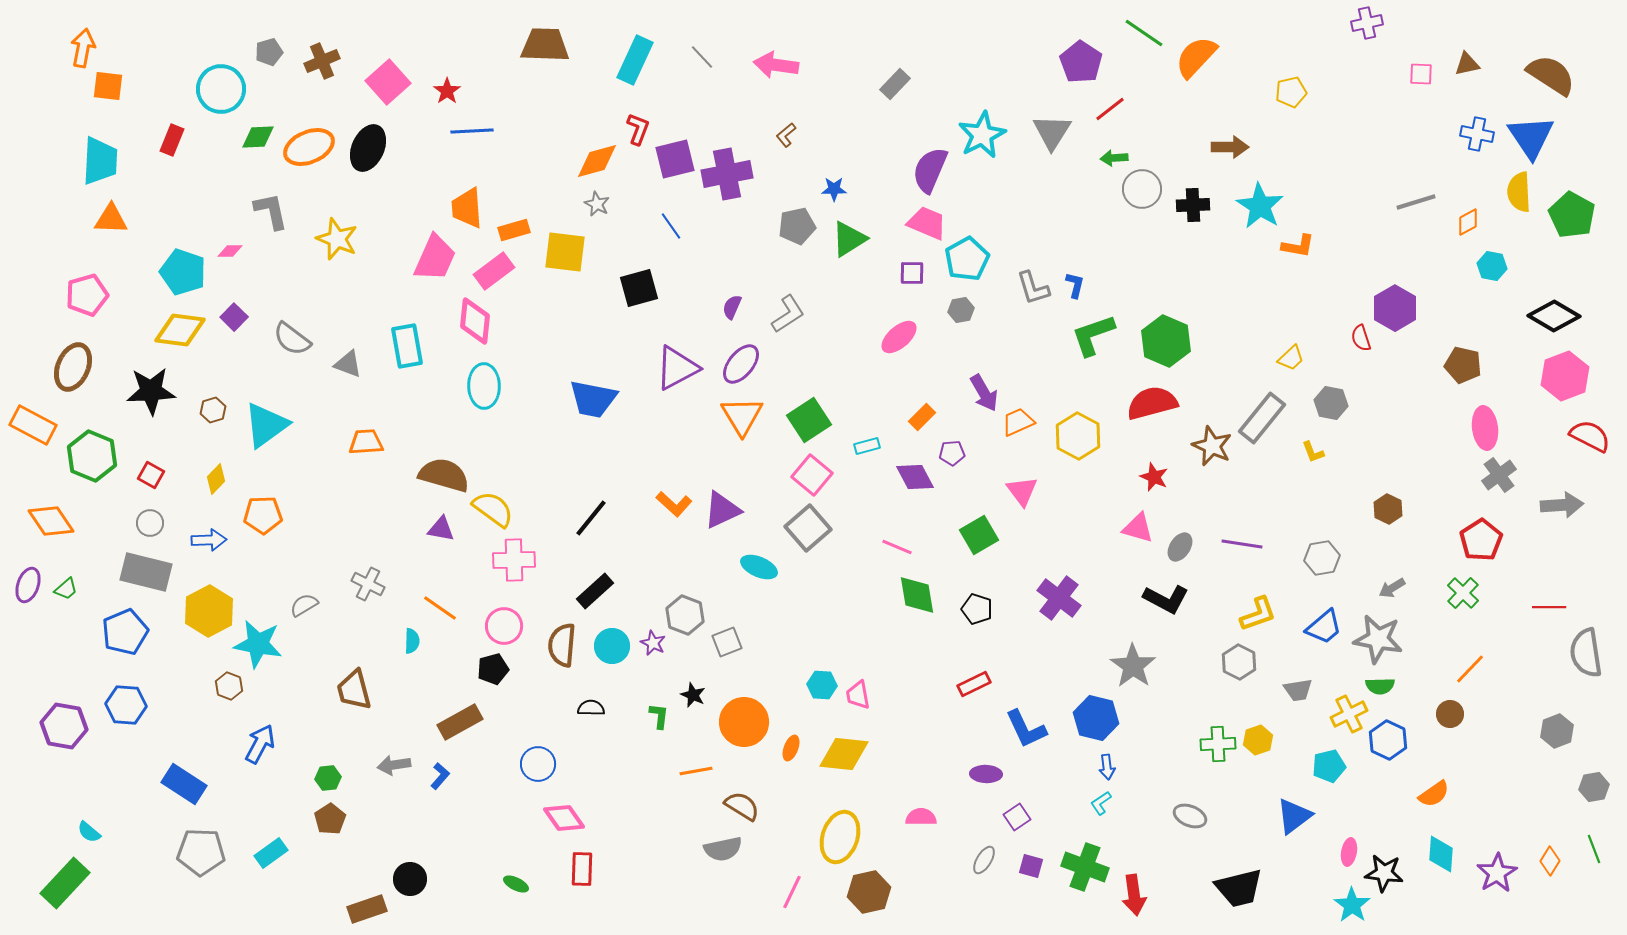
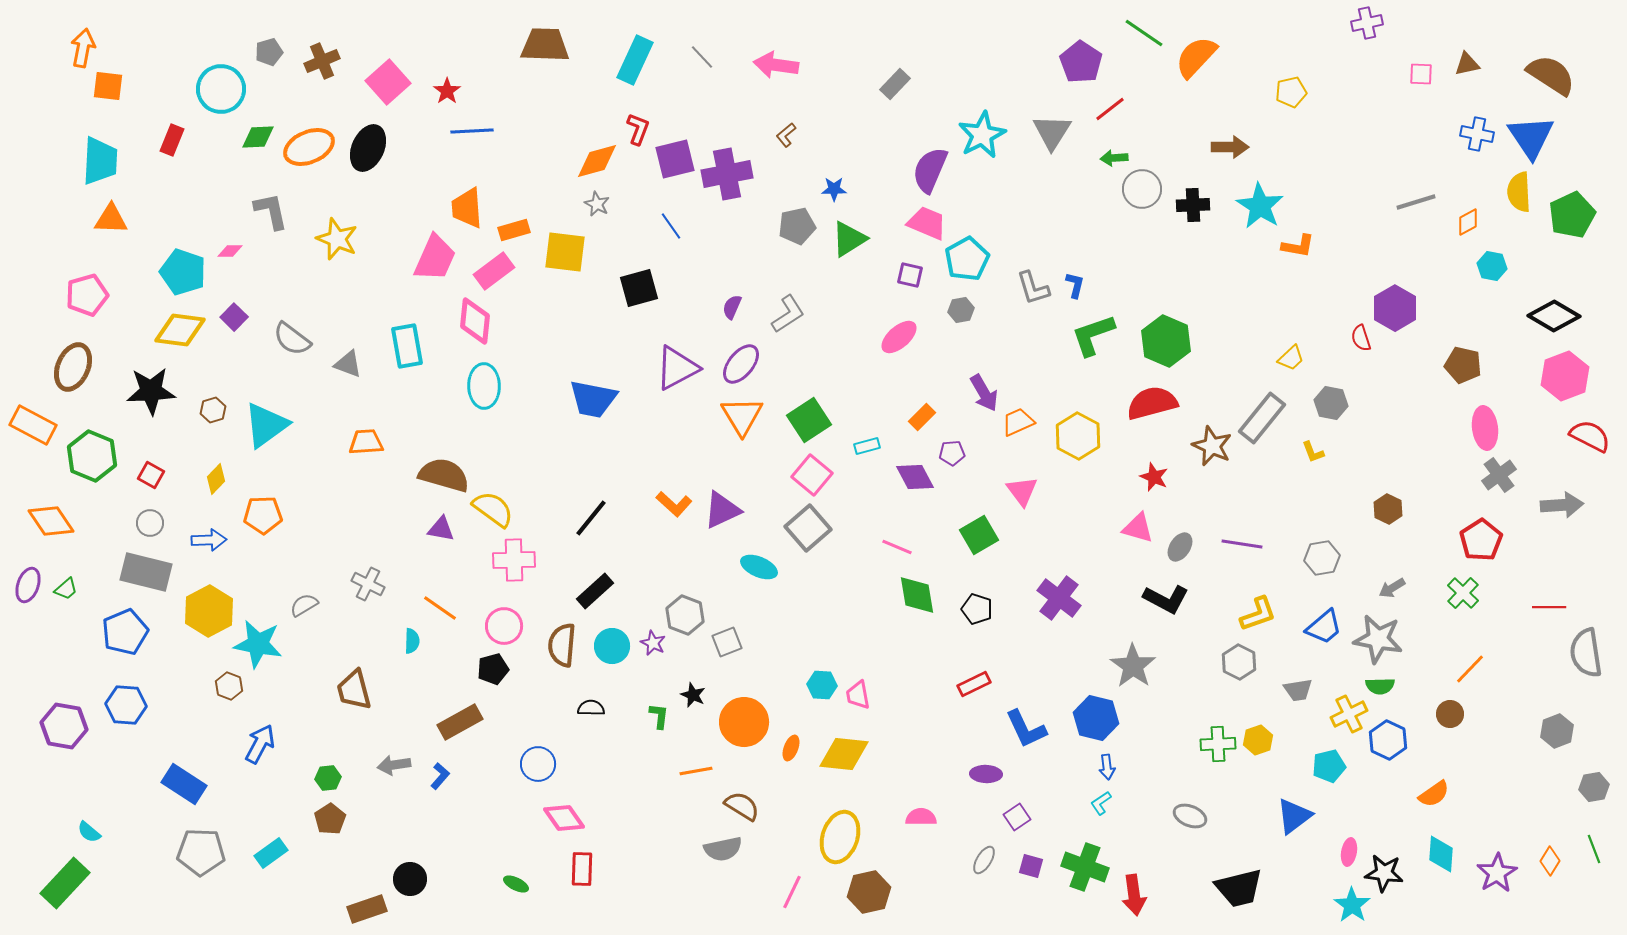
green pentagon at (1572, 215): rotated 18 degrees clockwise
purple square at (912, 273): moved 2 px left, 2 px down; rotated 12 degrees clockwise
